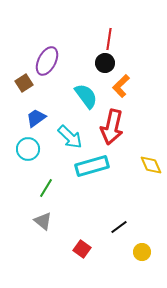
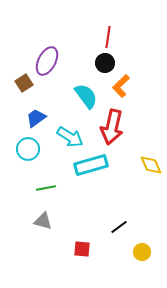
red line: moved 1 px left, 2 px up
cyan arrow: rotated 12 degrees counterclockwise
cyan rectangle: moved 1 px left, 1 px up
green line: rotated 48 degrees clockwise
gray triangle: rotated 24 degrees counterclockwise
red square: rotated 30 degrees counterclockwise
